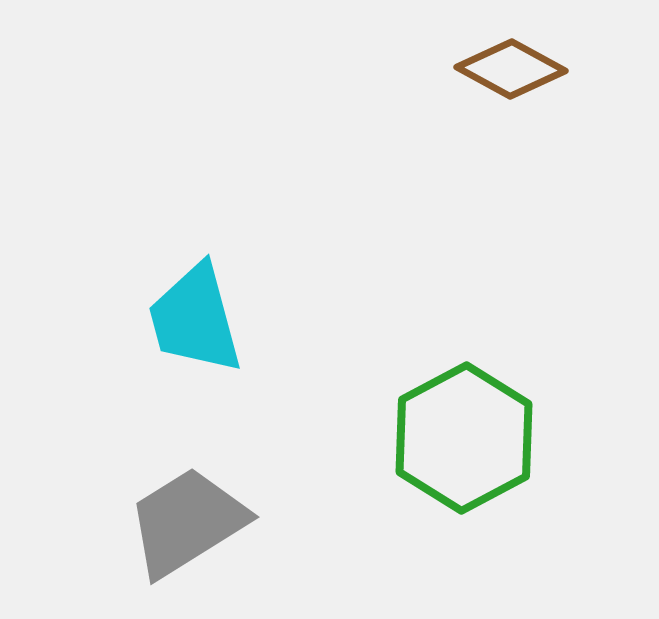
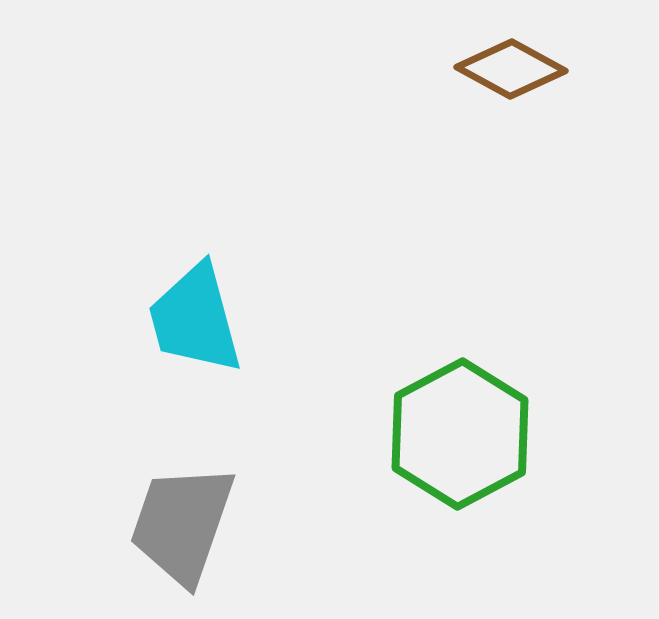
green hexagon: moved 4 px left, 4 px up
gray trapezoid: moved 5 px left, 2 px down; rotated 39 degrees counterclockwise
